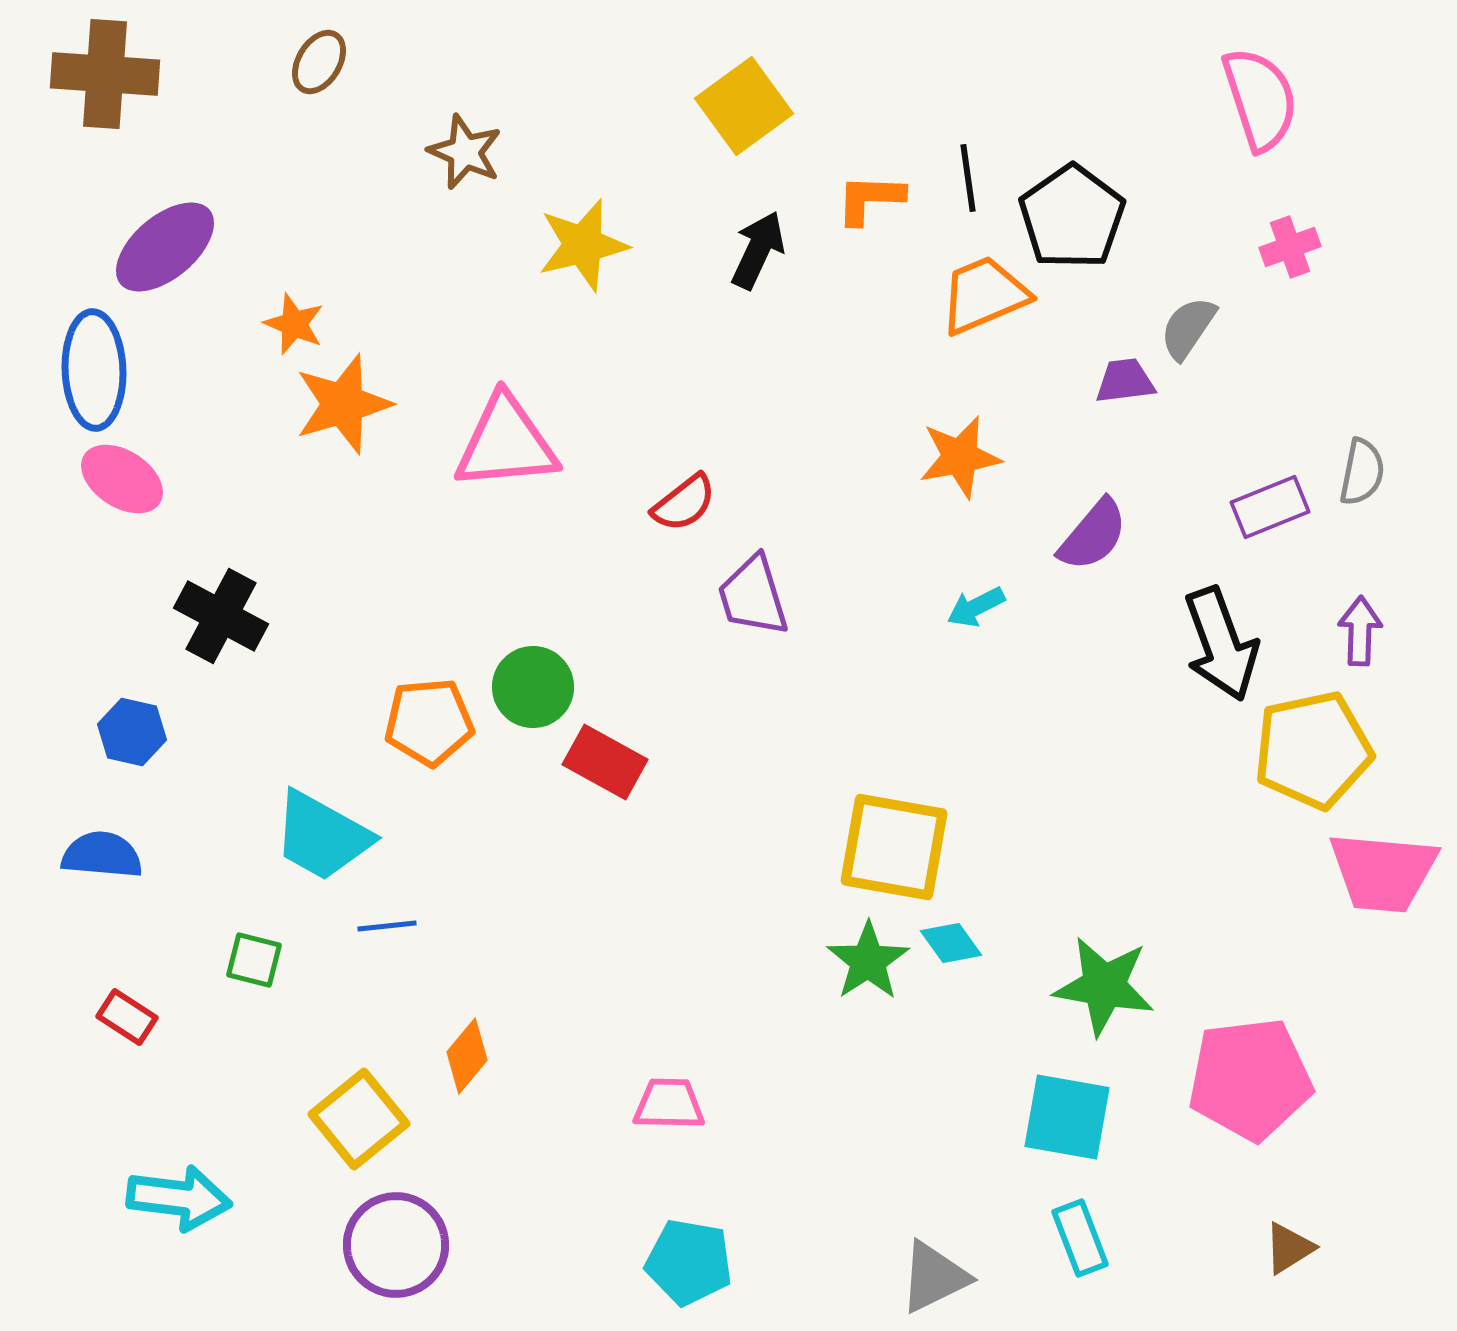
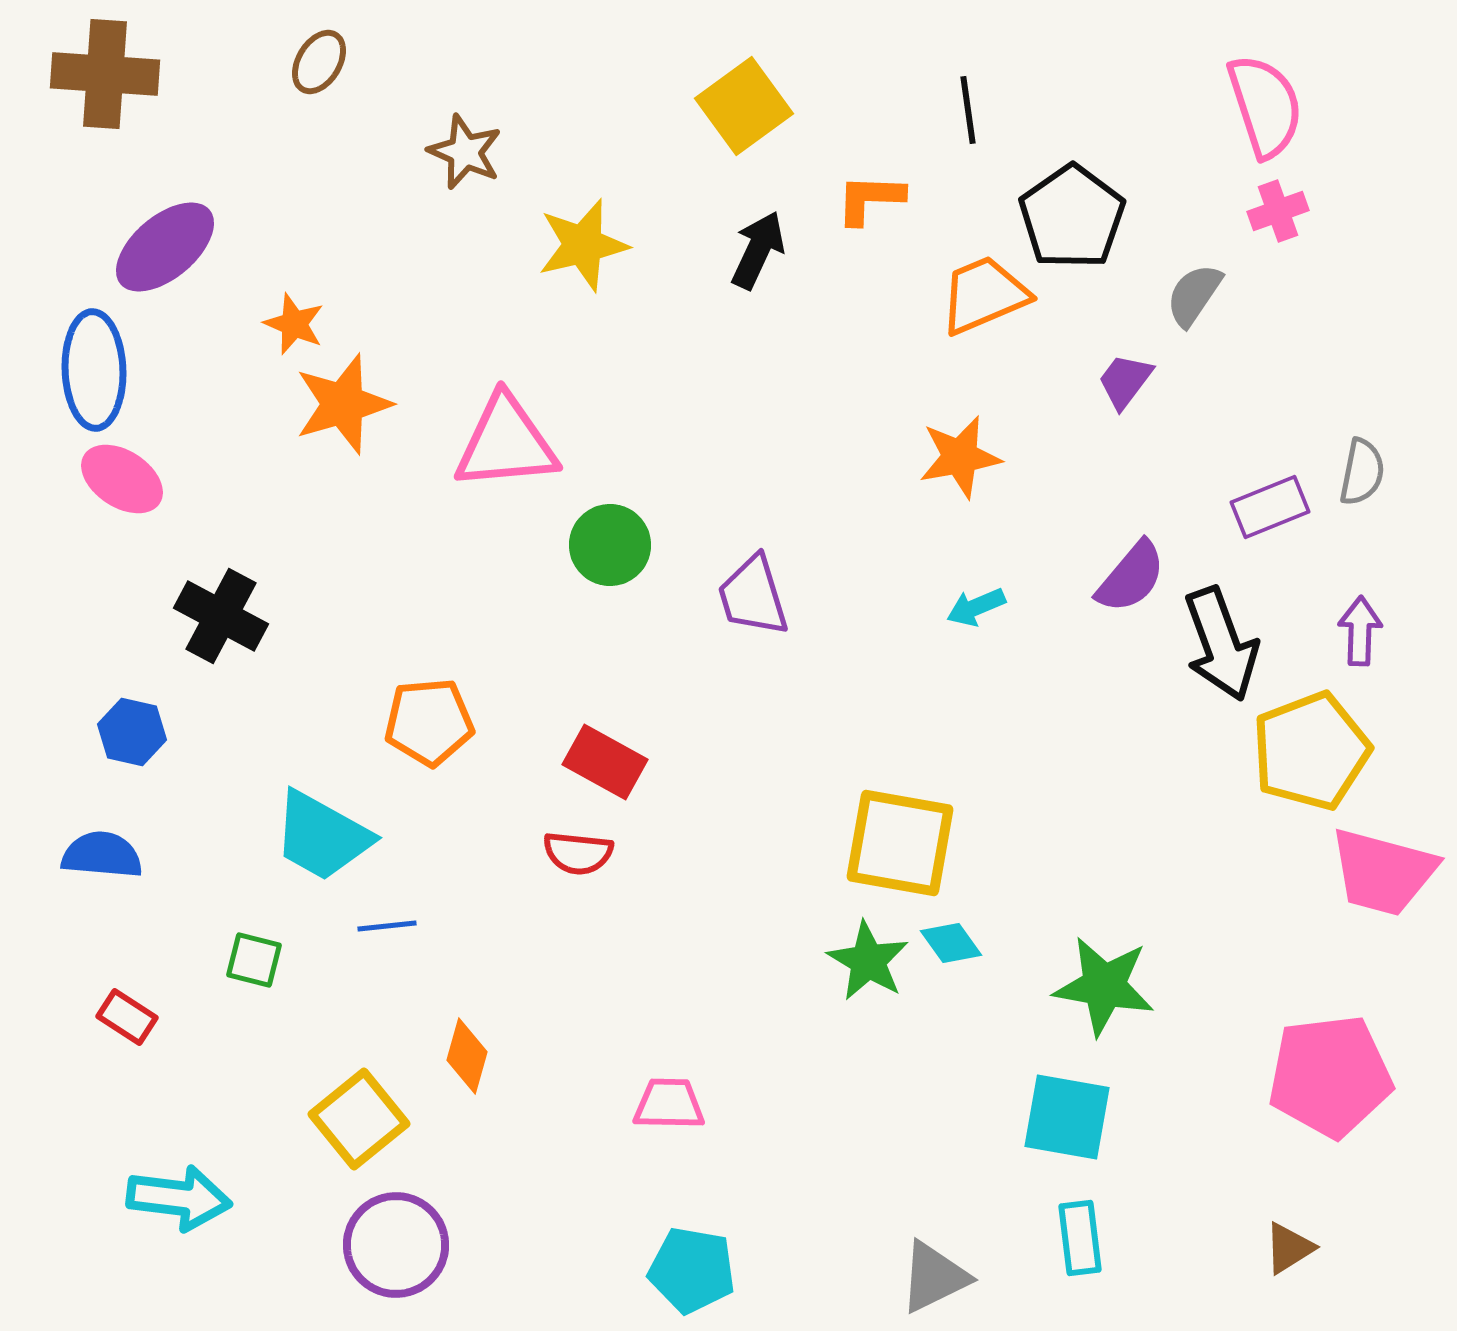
pink semicircle at (1260, 99): moved 5 px right, 7 px down
black line at (968, 178): moved 68 px up
pink cross at (1290, 247): moved 12 px left, 36 px up
gray semicircle at (1188, 328): moved 6 px right, 33 px up
purple trapezoid at (1125, 381): rotated 46 degrees counterclockwise
red semicircle at (684, 503): moved 106 px left, 350 px down; rotated 44 degrees clockwise
purple semicircle at (1093, 535): moved 38 px right, 42 px down
cyan arrow at (976, 607): rotated 4 degrees clockwise
green circle at (533, 687): moved 77 px right, 142 px up
yellow pentagon at (1313, 750): moved 2 px left, 1 px down; rotated 9 degrees counterclockwise
yellow square at (894, 847): moved 6 px right, 4 px up
pink trapezoid at (1383, 872): rotated 10 degrees clockwise
green star at (868, 961): rotated 8 degrees counterclockwise
orange diamond at (467, 1056): rotated 24 degrees counterclockwise
pink pentagon at (1250, 1079): moved 80 px right, 3 px up
cyan rectangle at (1080, 1238): rotated 14 degrees clockwise
cyan pentagon at (689, 1262): moved 3 px right, 8 px down
